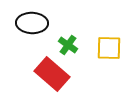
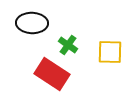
yellow square: moved 1 px right, 4 px down
red rectangle: rotated 8 degrees counterclockwise
